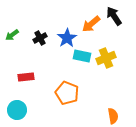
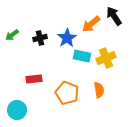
black cross: rotated 16 degrees clockwise
red rectangle: moved 8 px right, 2 px down
orange semicircle: moved 14 px left, 26 px up
